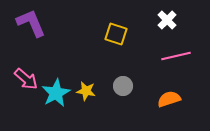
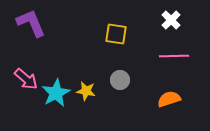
white cross: moved 4 px right
yellow square: rotated 10 degrees counterclockwise
pink line: moved 2 px left; rotated 12 degrees clockwise
gray circle: moved 3 px left, 6 px up
